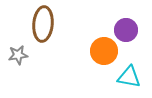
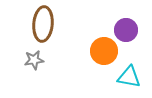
gray star: moved 16 px right, 5 px down
